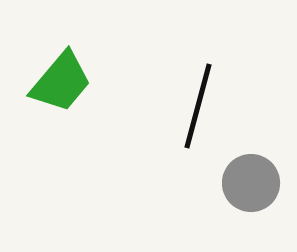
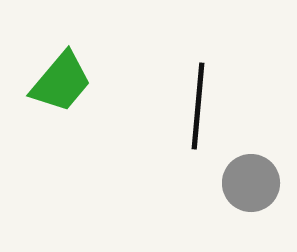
black line: rotated 10 degrees counterclockwise
